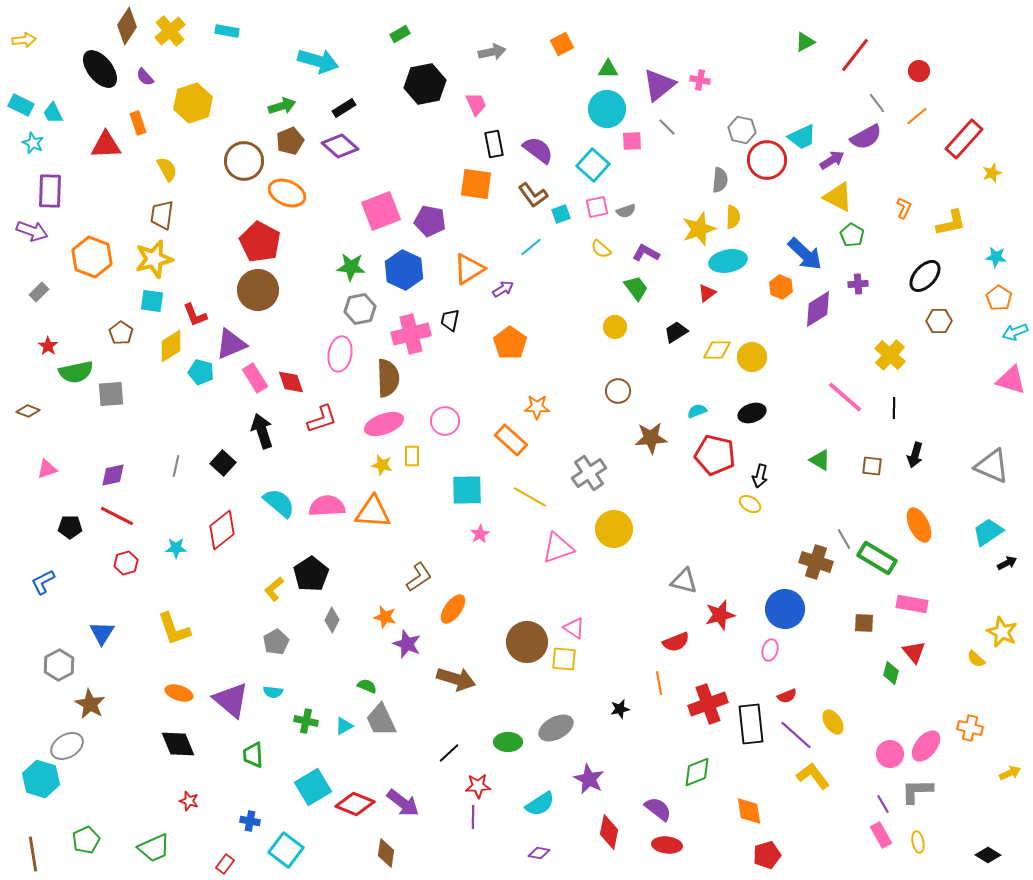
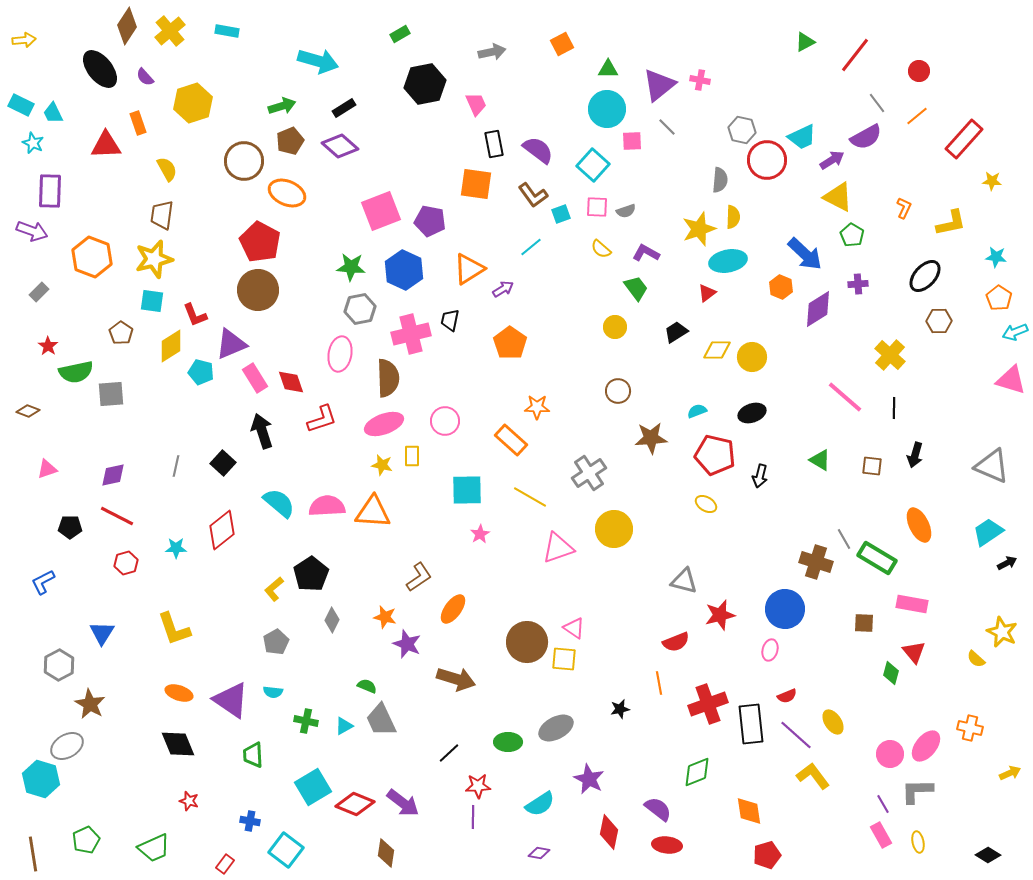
yellow star at (992, 173): moved 8 px down; rotated 24 degrees clockwise
pink square at (597, 207): rotated 15 degrees clockwise
yellow ellipse at (750, 504): moved 44 px left
purple triangle at (231, 700): rotated 6 degrees counterclockwise
